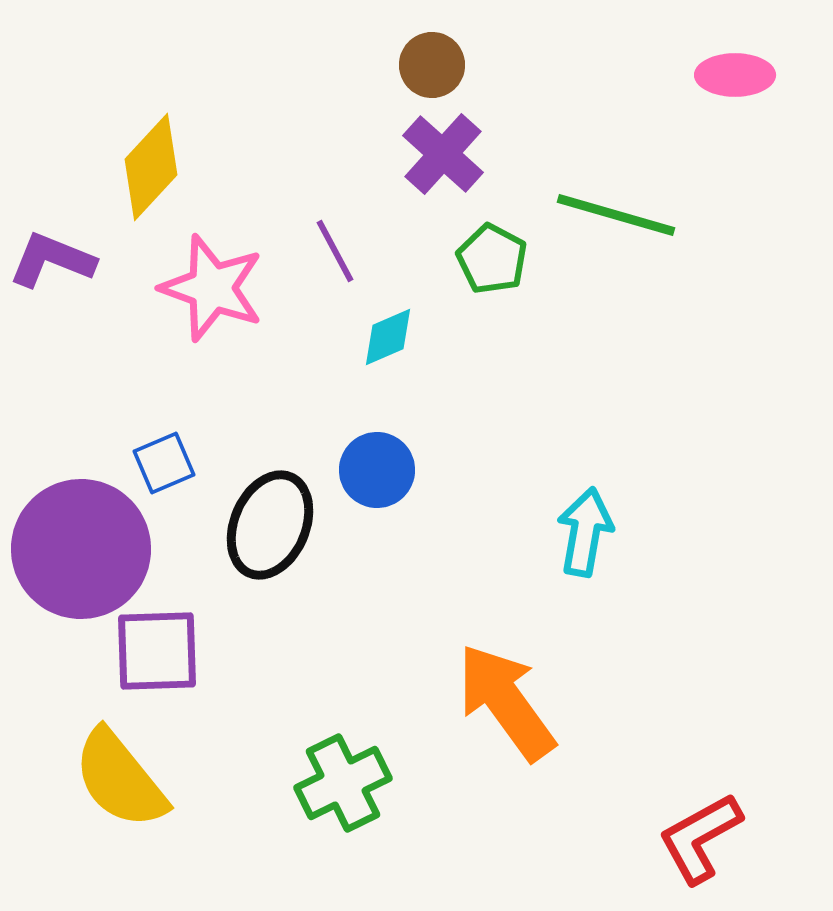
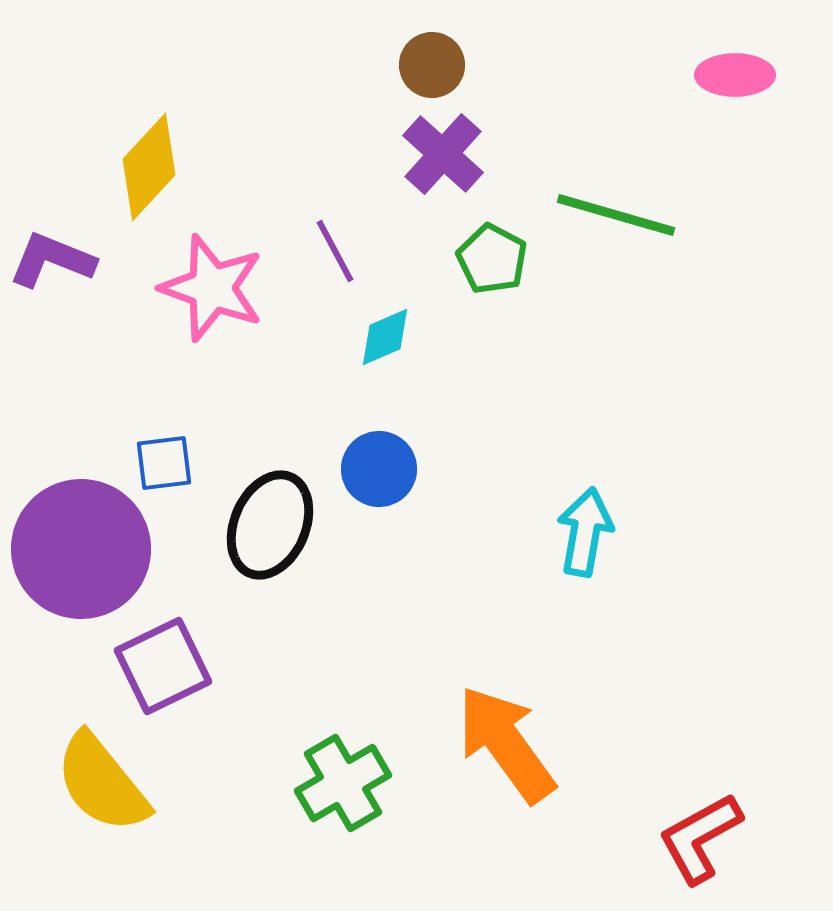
yellow diamond: moved 2 px left
cyan diamond: moved 3 px left
blue square: rotated 16 degrees clockwise
blue circle: moved 2 px right, 1 px up
purple square: moved 6 px right, 15 px down; rotated 24 degrees counterclockwise
orange arrow: moved 42 px down
yellow semicircle: moved 18 px left, 4 px down
green cross: rotated 4 degrees counterclockwise
